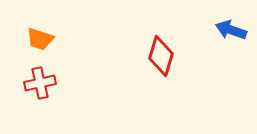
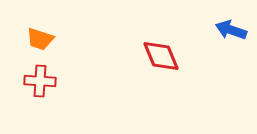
red diamond: rotated 39 degrees counterclockwise
red cross: moved 2 px up; rotated 16 degrees clockwise
